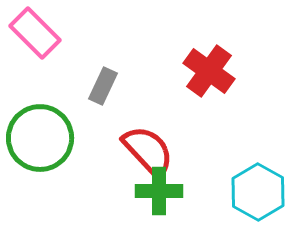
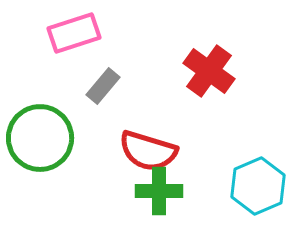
pink rectangle: moved 39 px right; rotated 63 degrees counterclockwise
gray rectangle: rotated 15 degrees clockwise
red semicircle: rotated 150 degrees clockwise
cyan hexagon: moved 6 px up; rotated 8 degrees clockwise
